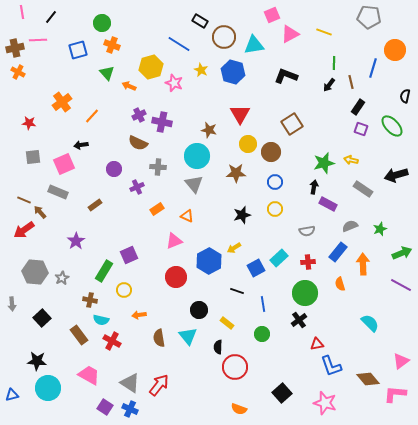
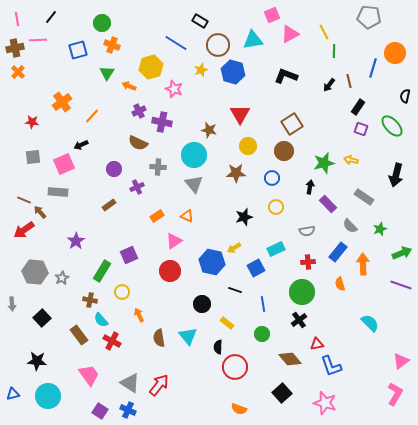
pink line at (22, 12): moved 5 px left, 7 px down
yellow line at (324, 32): rotated 42 degrees clockwise
brown circle at (224, 37): moved 6 px left, 8 px down
blue line at (179, 44): moved 3 px left, 1 px up
cyan triangle at (254, 45): moved 1 px left, 5 px up
orange circle at (395, 50): moved 3 px down
green line at (334, 63): moved 12 px up
yellow star at (201, 70): rotated 24 degrees clockwise
orange cross at (18, 72): rotated 16 degrees clockwise
green triangle at (107, 73): rotated 14 degrees clockwise
brown line at (351, 82): moved 2 px left, 1 px up
pink star at (174, 83): moved 6 px down
purple cross at (139, 115): moved 4 px up
red star at (29, 123): moved 3 px right, 1 px up
yellow circle at (248, 144): moved 2 px down
black arrow at (81, 145): rotated 16 degrees counterclockwise
brown circle at (271, 152): moved 13 px right, 1 px up
cyan circle at (197, 156): moved 3 px left, 1 px up
black arrow at (396, 175): rotated 60 degrees counterclockwise
blue circle at (275, 182): moved 3 px left, 4 px up
black arrow at (314, 187): moved 4 px left
gray rectangle at (363, 189): moved 1 px right, 8 px down
gray rectangle at (58, 192): rotated 18 degrees counterclockwise
purple rectangle at (328, 204): rotated 18 degrees clockwise
brown rectangle at (95, 205): moved 14 px right
orange rectangle at (157, 209): moved 7 px down
yellow circle at (275, 209): moved 1 px right, 2 px up
black star at (242, 215): moved 2 px right, 2 px down
gray semicircle at (350, 226): rotated 112 degrees counterclockwise
pink triangle at (174, 241): rotated 12 degrees counterclockwise
cyan rectangle at (279, 258): moved 3 px left, 9 px up; rotated 18 degrees clockwise
blue hexagon at (209, 261): moved 3 px right, 1 px down; rotated 20 degrees counterclockwise
green rectangle at (104, 271): moved 2 px left
red circle at (176, 277): moved 6 px left, 6 px up
purple line at (401, 285): rotated 10 degrees counterclockwise
yellow circle at (124, 290): moved 2 px left, 2 px down
black line at (237, 291): moved 2 px left, 1 px up
green circle at (305, 293): moved 3 px left, 1 px up
black circle at (199, 310): moved 3 px right, 6 px up
orange arrow at (139, 315): rotated 72 degrees clockwise
cyan semicircle at (101, 320): rotated 35 degrees clockwise
pink trapezoid at (89, 375): rotated 25 degrees clockwise
brown diamond at (368, 379): moved 78 px left, 20 px up
cyan circle at (48, 388): moved 8 px down
pink L-shape at (395, 394): rotated 115 degrees clockwise
blue triangle at (12, 395): moved 1 px right, 1 px up
purple square at (105, 407): moved 5 px left, 4 px down
blue cross at (130, 409): moved 2 px left, 1 px down
